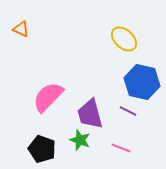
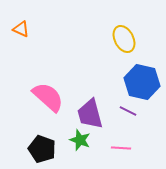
yellow ellipse: rotated 20 degrees clockwise
pink semicircle: rotated 88 degrees clockwise
pink line: rotated 18 degrees counterclockwise
